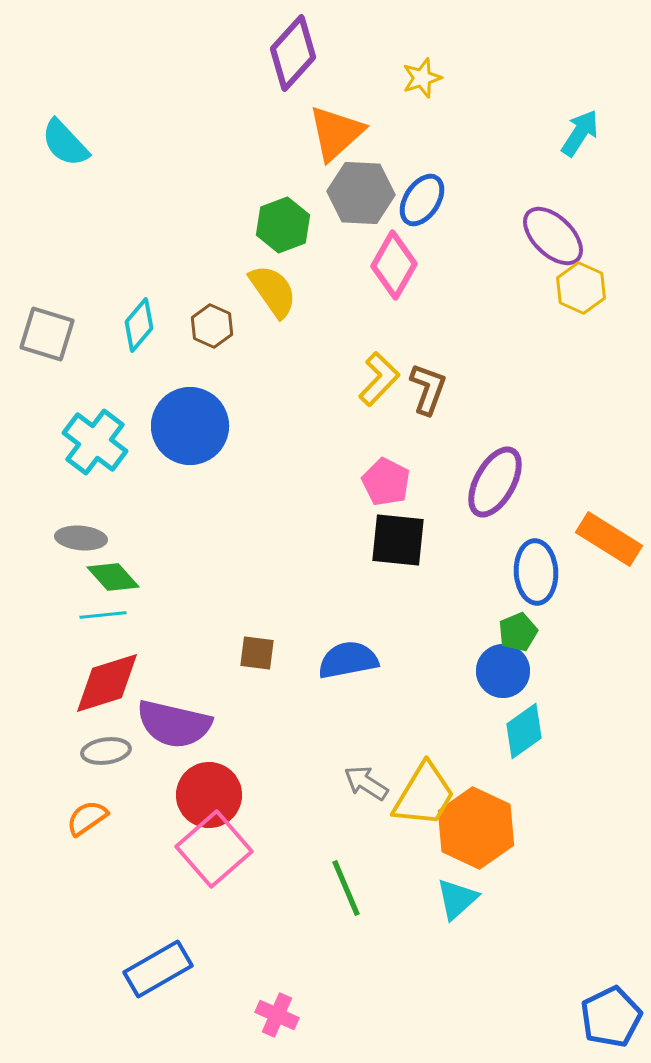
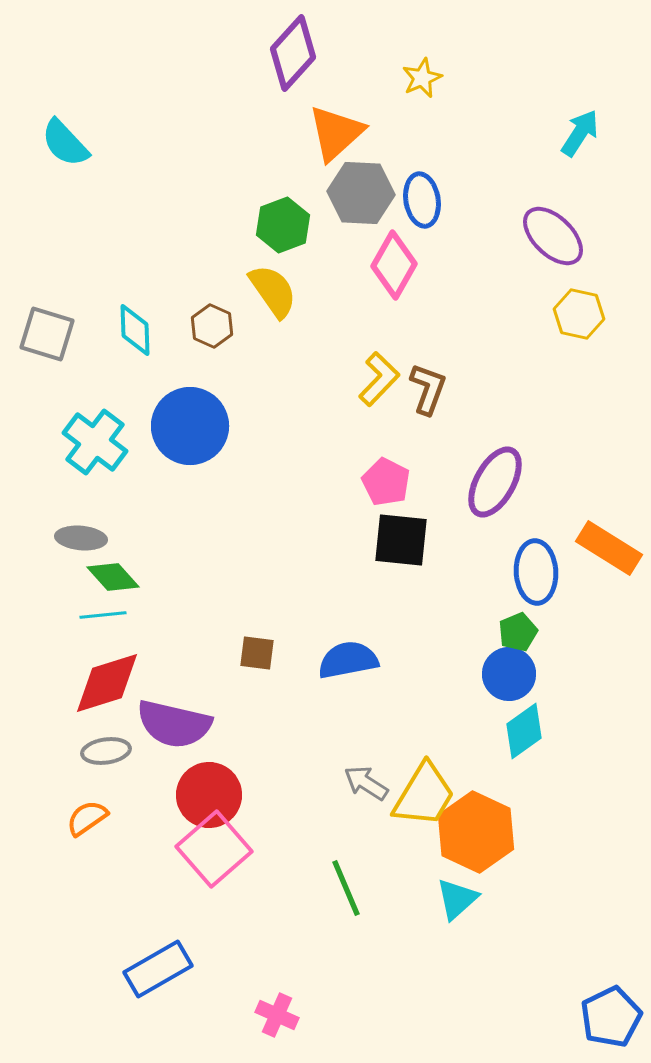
yellow star at (422, 78): rotated 6 degrees counterclockwise
blue ellipse at (422, 200): rotated 42 degrees counterclockwise
yellow hexagon at (581, 288): moved 2 px left, 26 px down; rotated 12 degrees counterclockwise
cyan diamond at (139, 325): moved 4 px left, 5 px down; rotated 42 degrees counterclockwise
orange rectangle at (609, 539): moved 9 px down
black square at (398, 540): moved 3 px right
blue circle at (503, 671): moved 6 px right, 3 px down
orange hexagon at (476, 828): moved 4 px down
